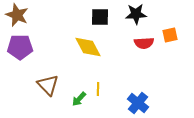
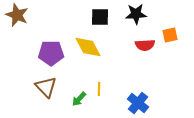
red semicircle: moved 1 px right, 2 px down
purple pentagon: moved 31 px right, 6 px down
brown triangle: moved 2 px left, 2 px down
yellow line: moved 1 px right
